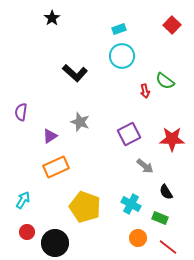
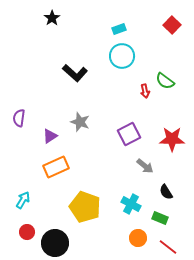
purple semicircle: moved 2 px left, 6 px down
